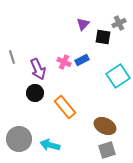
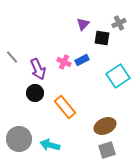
black square: moved 1 px left, 1 px down
gray line: rotated 24 degrees counterclockwise
brown ellipse: rotated 50 degrees counterclockwise
